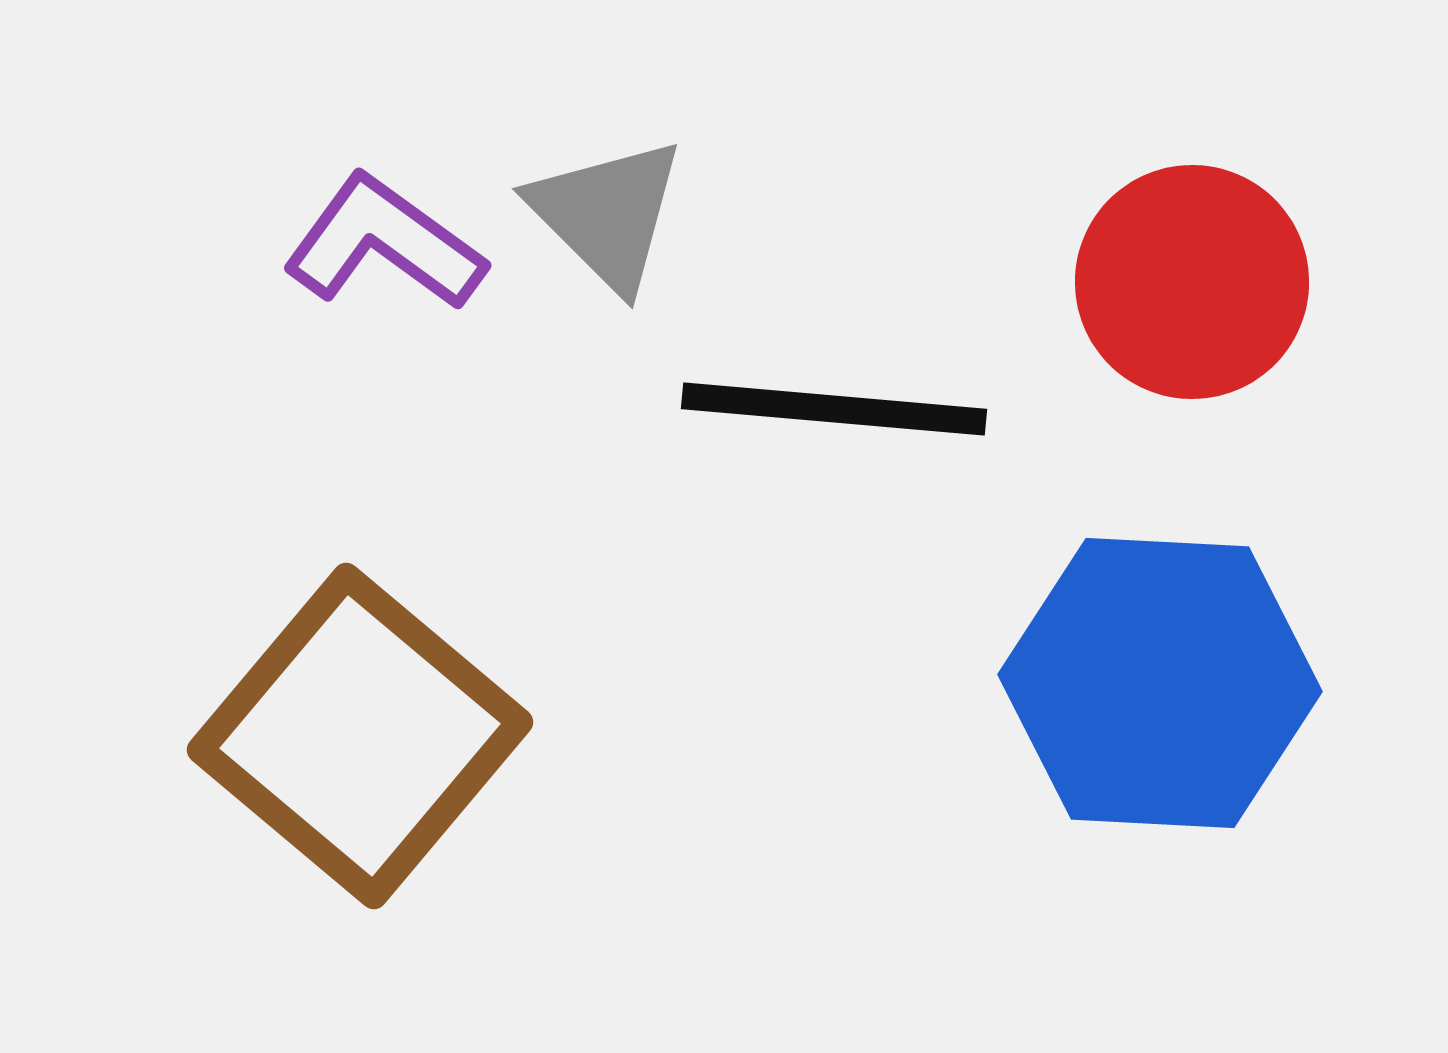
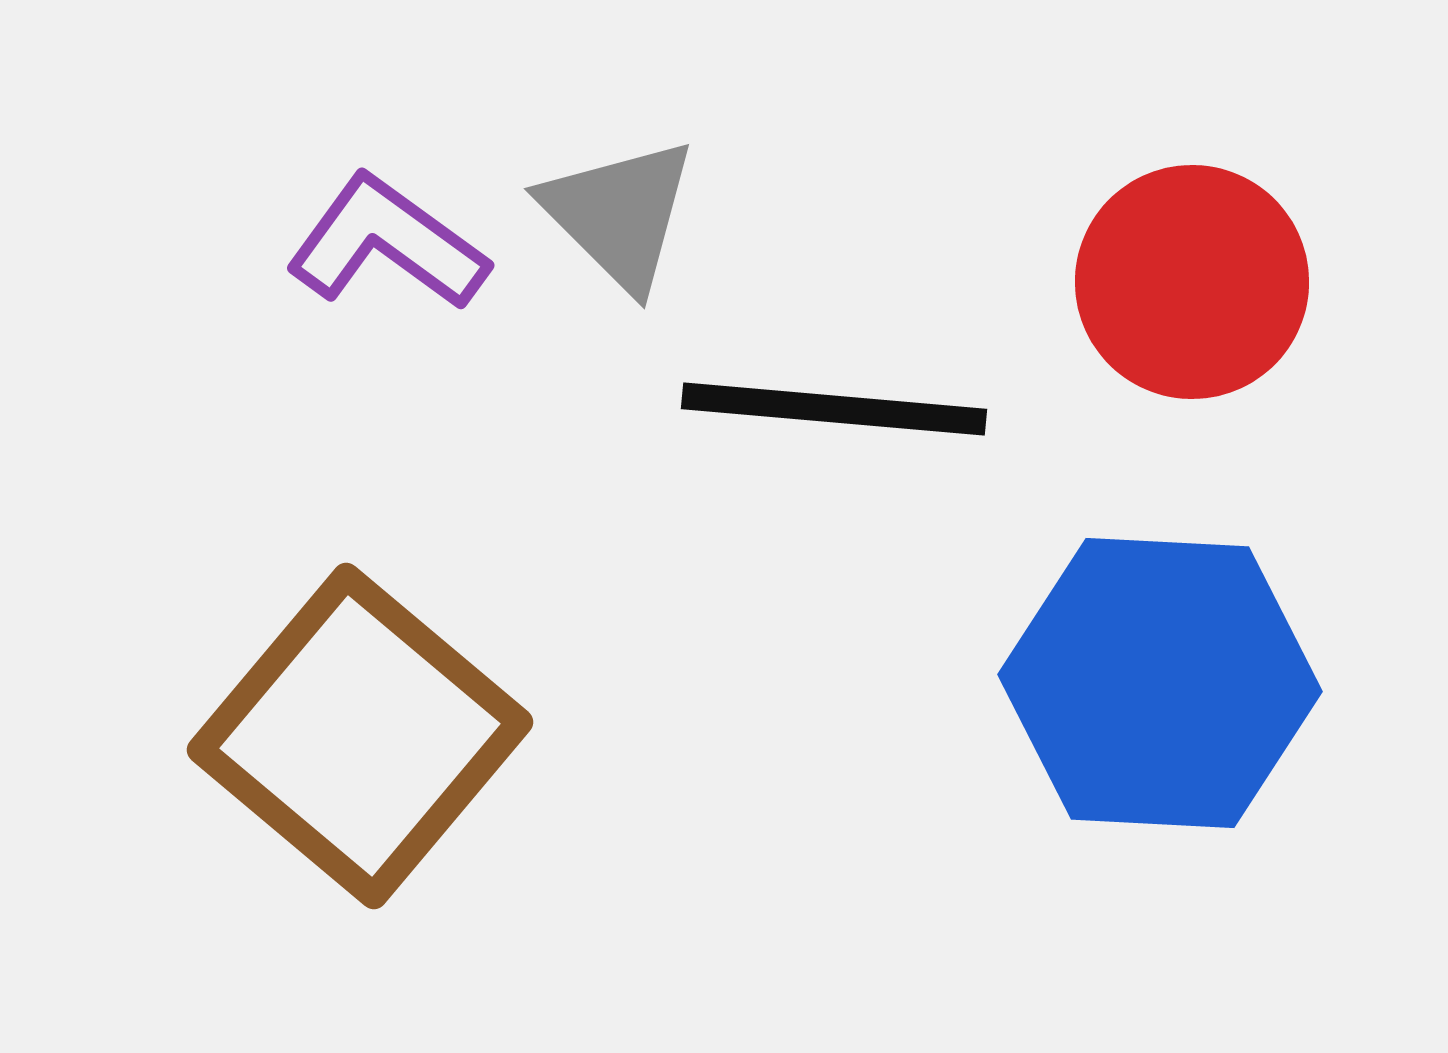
gray triangle: moved 12 px right
purple L-shape: moved 3 px right
